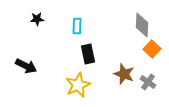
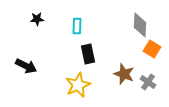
gray diamond: moved 2 px left
orange square: rotated 12 degrees counterclockwise
